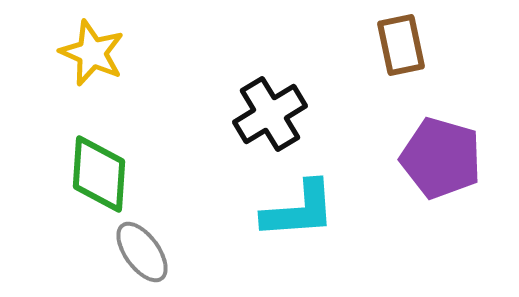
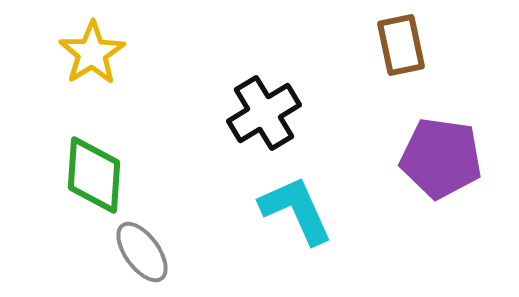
yellow star: rotated 16 degrees clockwise
black cross: moved 6 px left, 1 px up
purple pentagon: rotated 8 degrees counterclockwise
green diamond: moved 5 px left, 1 px down
cyan L-shape: moved 3 px left; rotated 110 degrees counterclockwise
